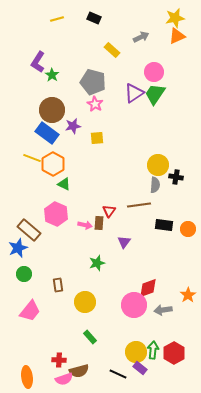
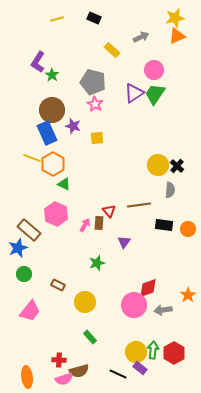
pink circle at (154, 72): moved 2 px up
purple star at (73, 126): rotated 28 degrees clockwise
blue rectangle at (47, 133): rotated 30 degrees clockwise
black cross at (176, 177): moved 1 px right, 11 px up; rotated 32 degrees clockwise
gray semicircle at (155, 185): moved 15 px right, 5 px down
red triangle at (109, 211): rotated 16 degrees counterclockwise
pink arrow at (85, 225): rotated 72 degrees counterclockwise
brown rectangle at (58, 285): rotated 56 degrees counterclockwise
